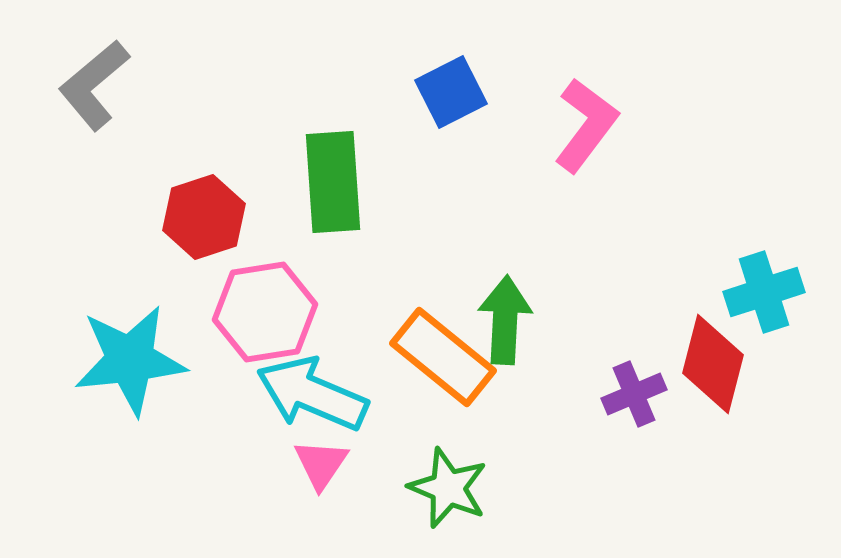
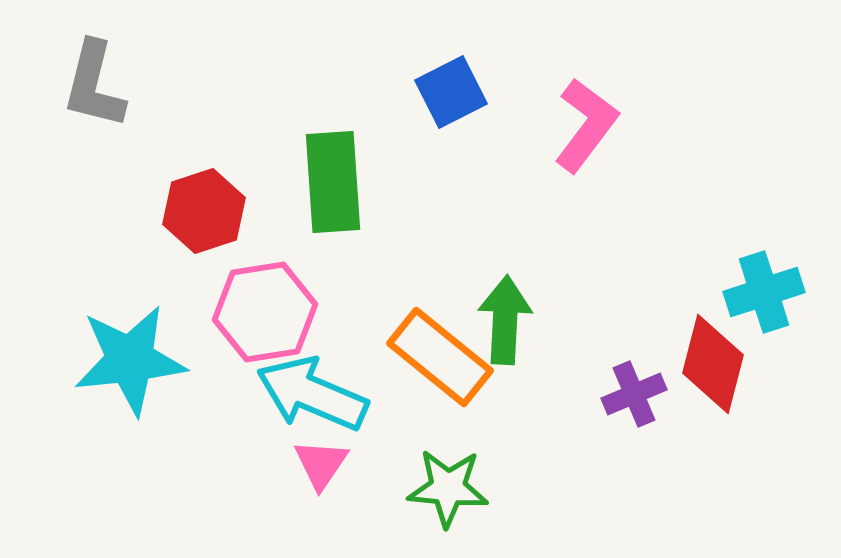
gray L-shape: rotated 36 degrees counterclockwise
red hexagon: moved 6 px up
orange rectangle: moved 3 px left
green star: rotated 18 degrees counterclockwise
